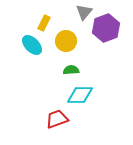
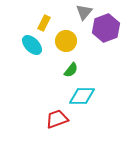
green semicircle: rotated 133 degrees clockwise
cyan diamond: moved 2 px right, 1 px down
